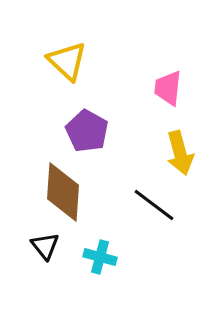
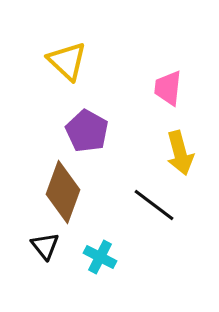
brown diamond: rotated 16 degrees clockwise
cyan cross: rotated 12 degrees clockwise
